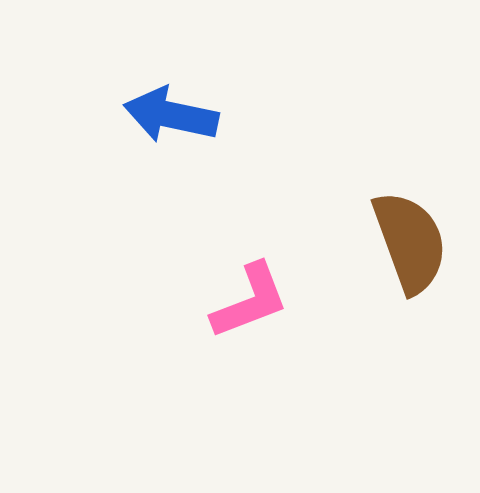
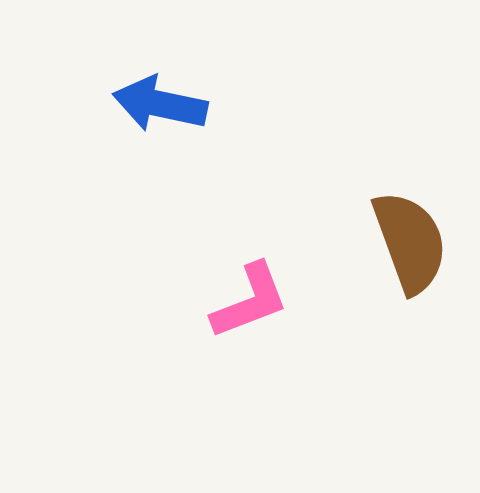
blue arrow: moved 11 px left, 11 px up
